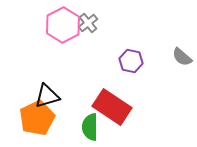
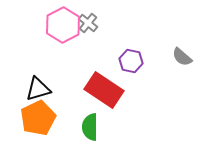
gray cross: rotated 12 degrees counterclockwise
black triangle: moved 9 px left, 7 px up
red rectangle: moved 8 px left, 17 px up
orange pentagon: moved 1 px right
